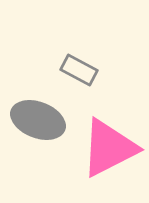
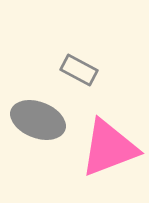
pink triangle: rotated 6 degrees clockwise
